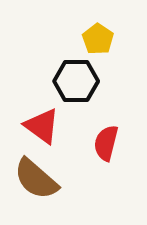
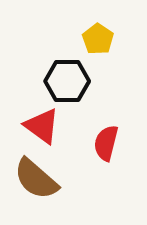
black hexagon: moved 9 px left
